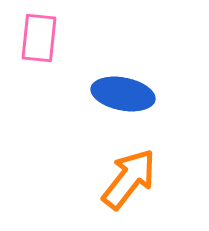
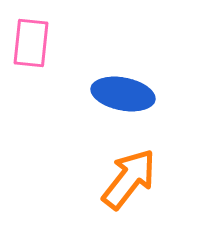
pink rectangle: moved 8 px left, 5 px down
